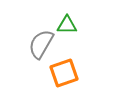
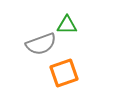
gray semicircle: rotated 140 degrees counterclockwise
